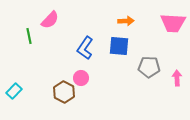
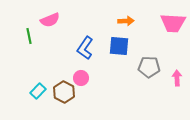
pink semicircle: rotated 24 degrees clockwise
cyan rectangle: moved 24 px right
